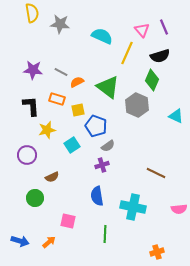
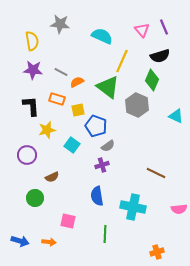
yellow semicircle: moved 28 px down
yellow line: moved 5 px left, 8 px down
cyan square: rotated 21 degrees counterclockwise
orange arrow: rotated 48 degrees clockwise
